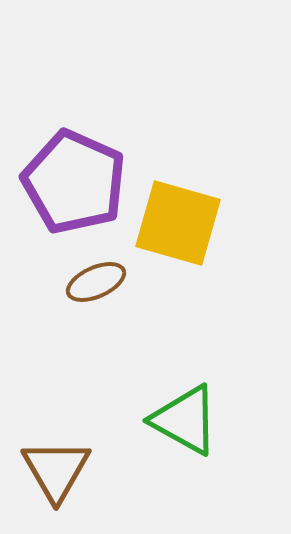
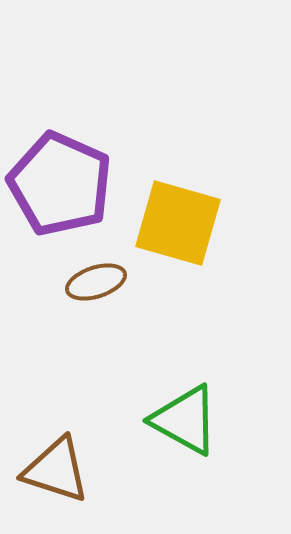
purple pentagon: moved 14 px left, 2 px down
brown ellipse: rotated 6 degrees clockwise
brown triangle: rotated 42 degrees counterclockwise
